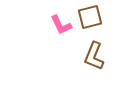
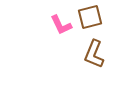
brown L-shape: moved 2 px up
